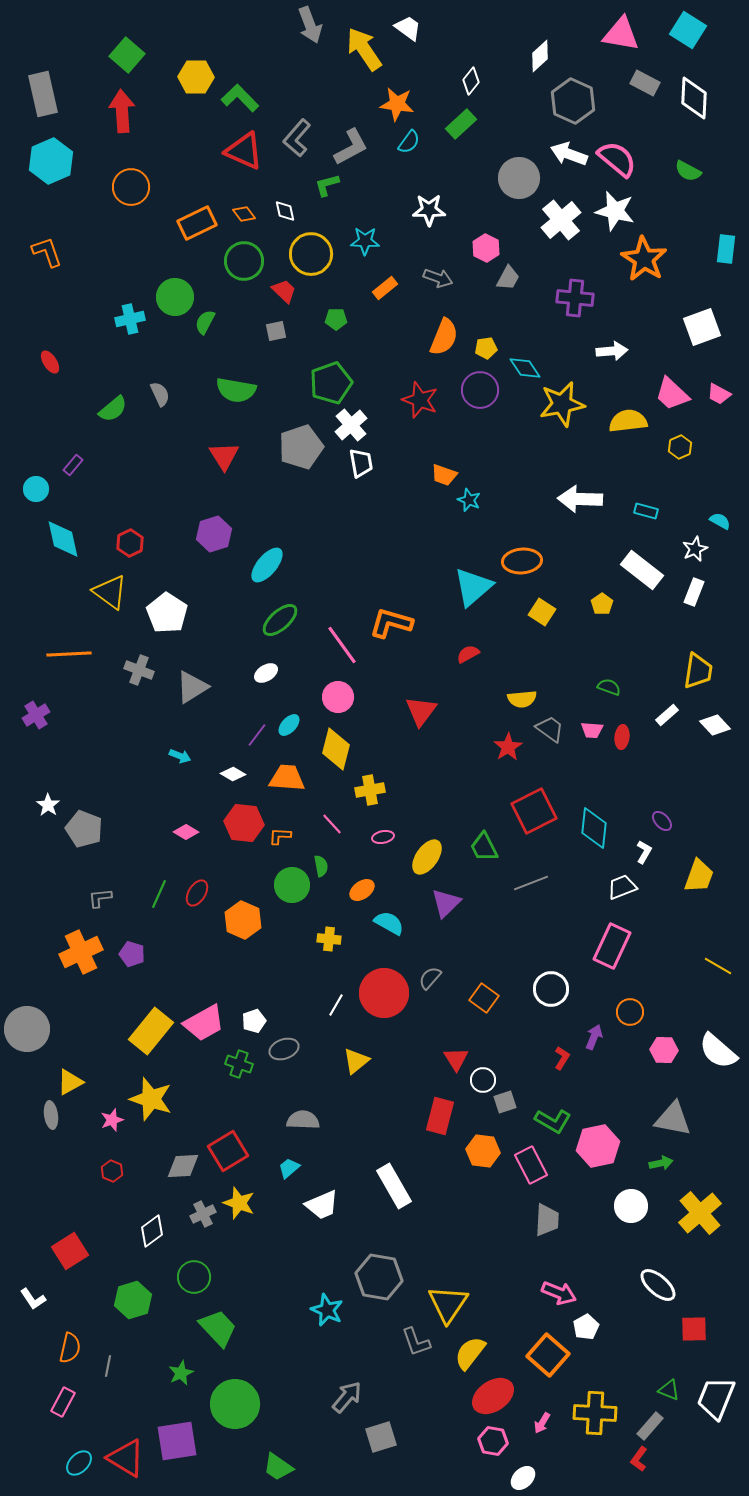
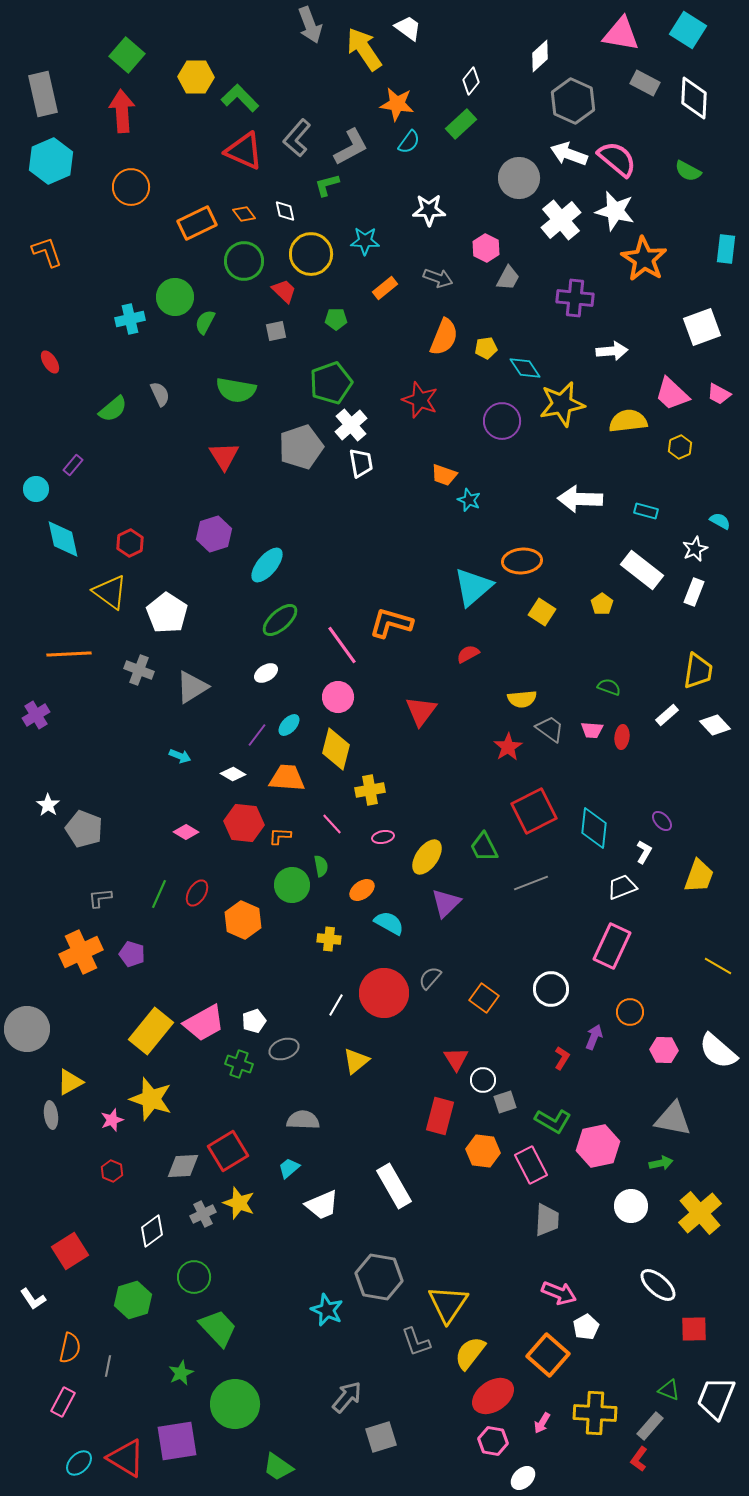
purple circle at (480, 390): moved 22 px right, 31 px down
